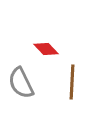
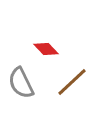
brown line: rotated 44 degrees clockwise
